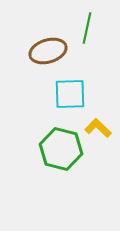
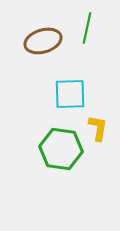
brown ellipse: moved 5 px left, 10 px up
yellow L-shape: rotated 56 degrees clockwise
green hexagon: rotated 6 degrees counterclockwise
